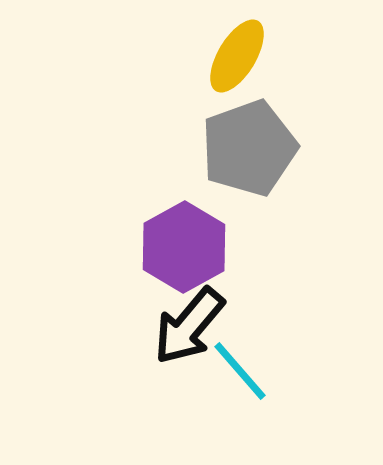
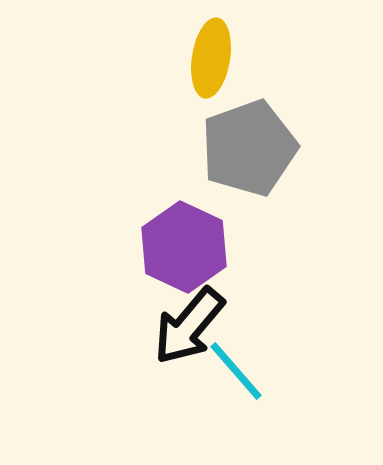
yellow ellipse: moved 26 px left, 2 px down; rotated 22 degrees counterclockwise
purple hexagon: rotated 6 degrees counterclockwise
cyan line: moved 4 px left
